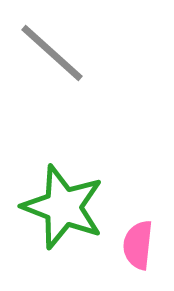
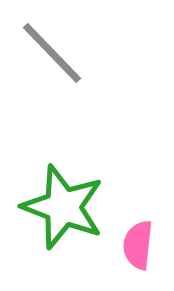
gray line: rotated 4 degrees clockwise
